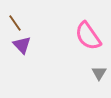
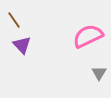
brown line: moved 1 px left, 3 px up
pink semicircle: rotated 100 degrees clockwise
